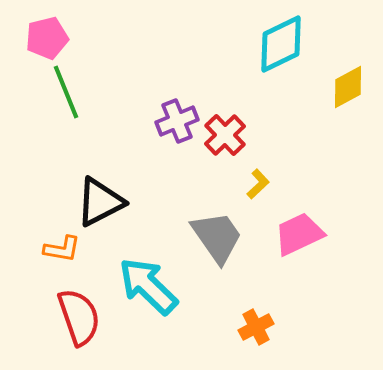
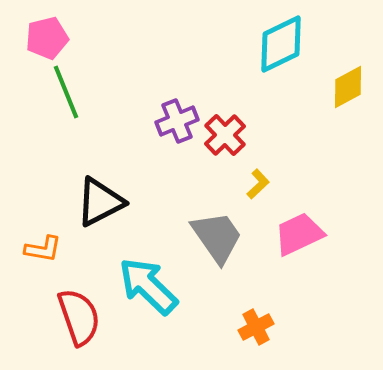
orange L-shape: moved 19 px left
